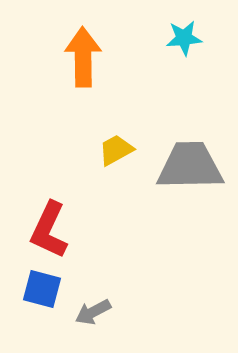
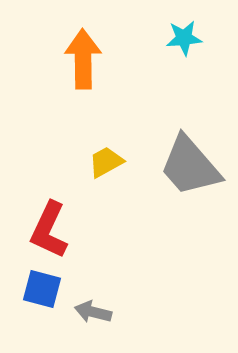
orange arrow: moved 2 px down
yellow trapezoid: moved 10 px left, 12 px down
gray trapezoid: rotated 130 degrees counterclockwise
gray arrow: rotated 42 degrees clockwise
